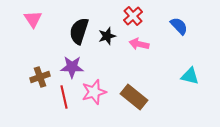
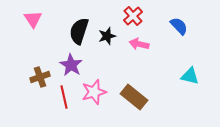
purple star: moved 1 px left, 2 px up; rotated 30 degrees clockwise
